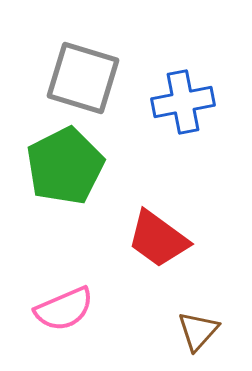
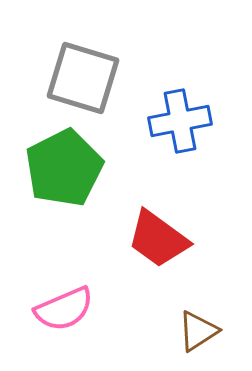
blue cross: moved 3 px left, 19 px down
green pentagon: moved 1 px left, 2 px down
brown triangle: rotated 15 degrees clockwise
